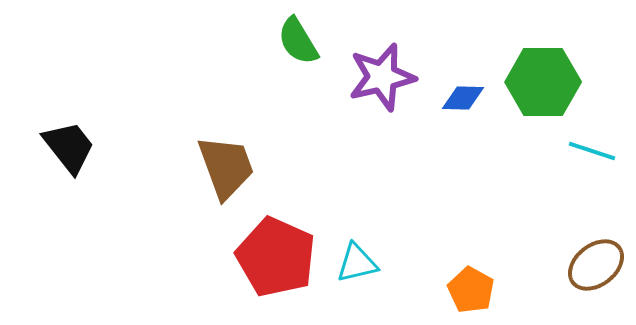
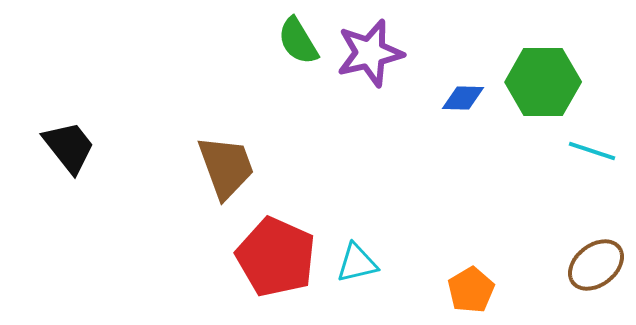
purple star: moved 12 px left, 24 px up
orange pentagon: rotated 12 degrees clockwise
